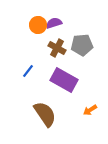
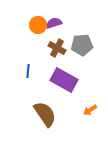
blue line: rotated 32 degrees counterclockwise
